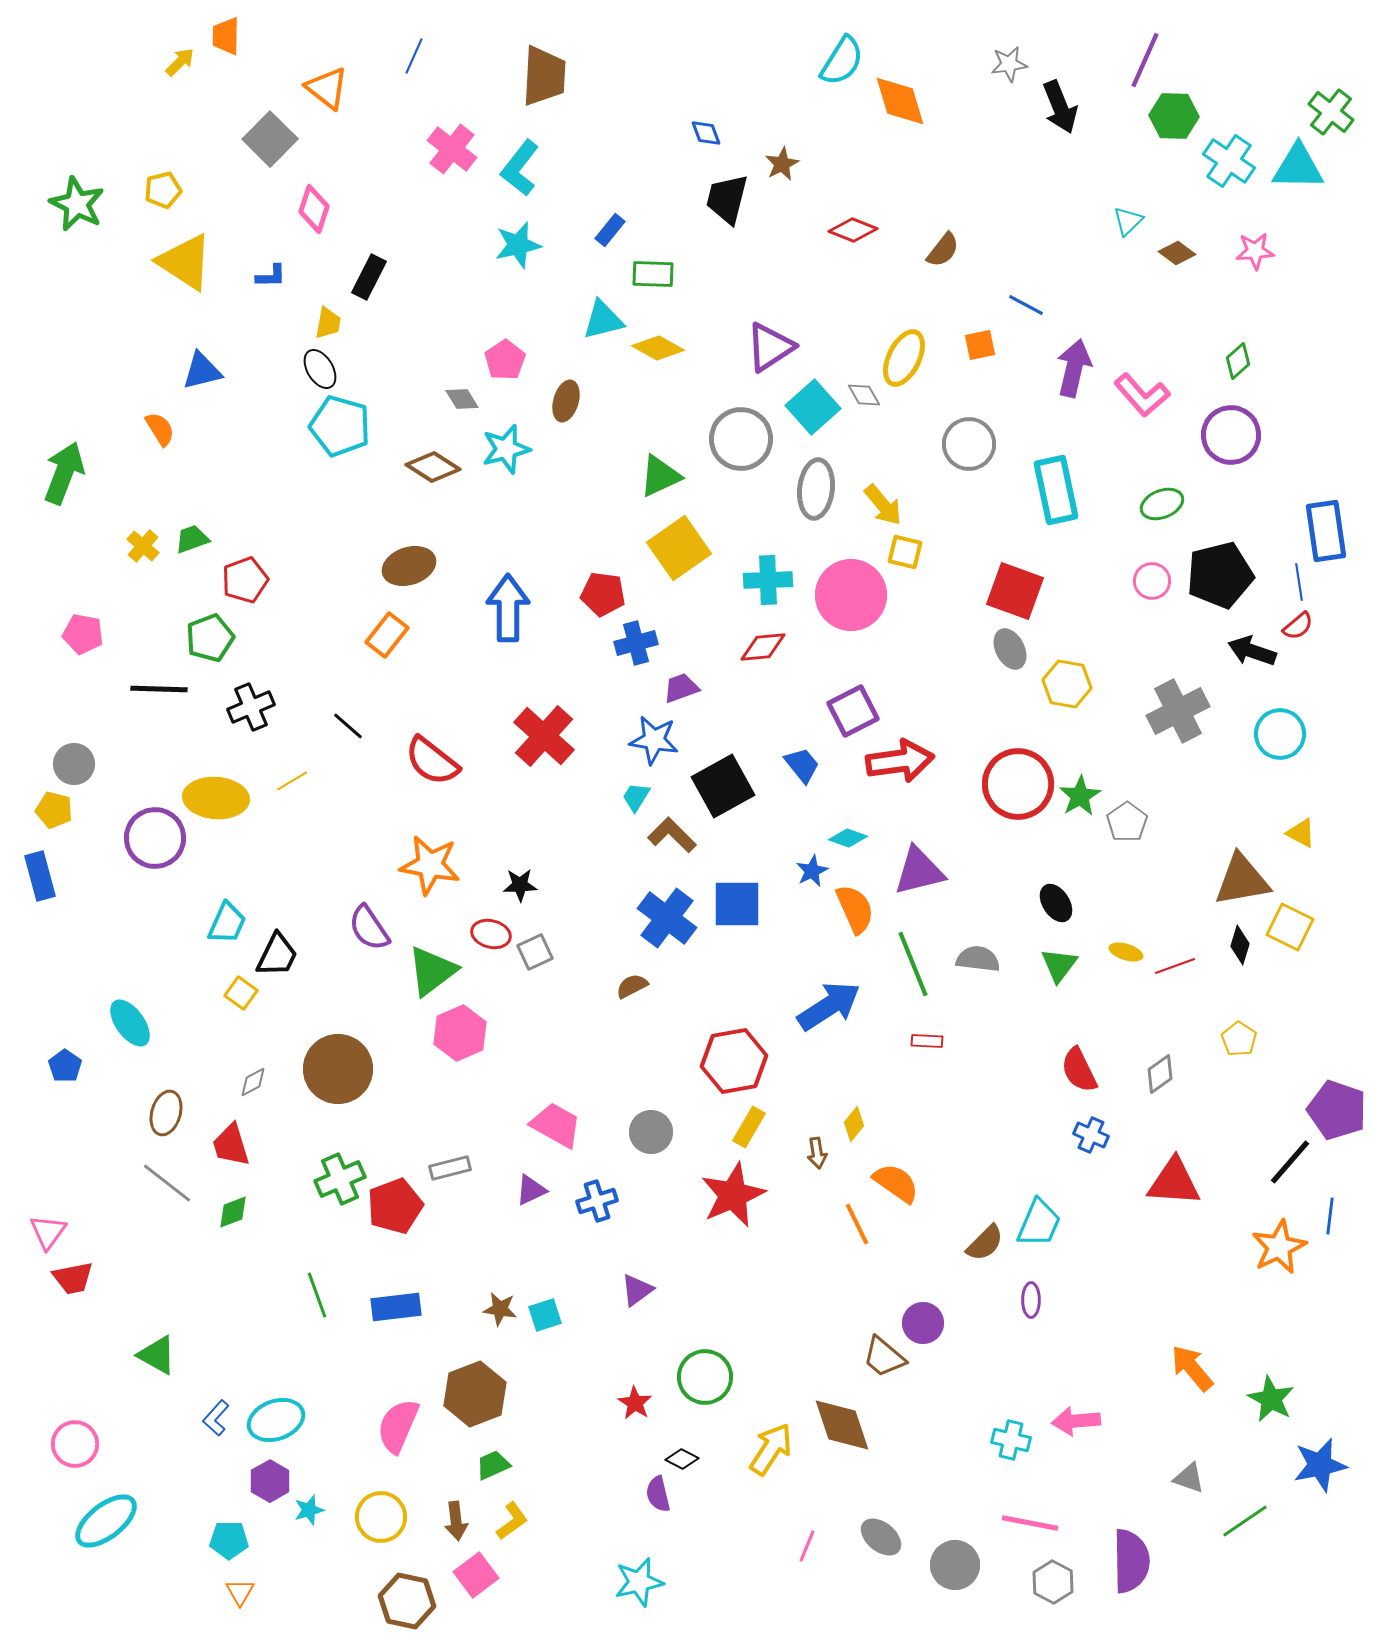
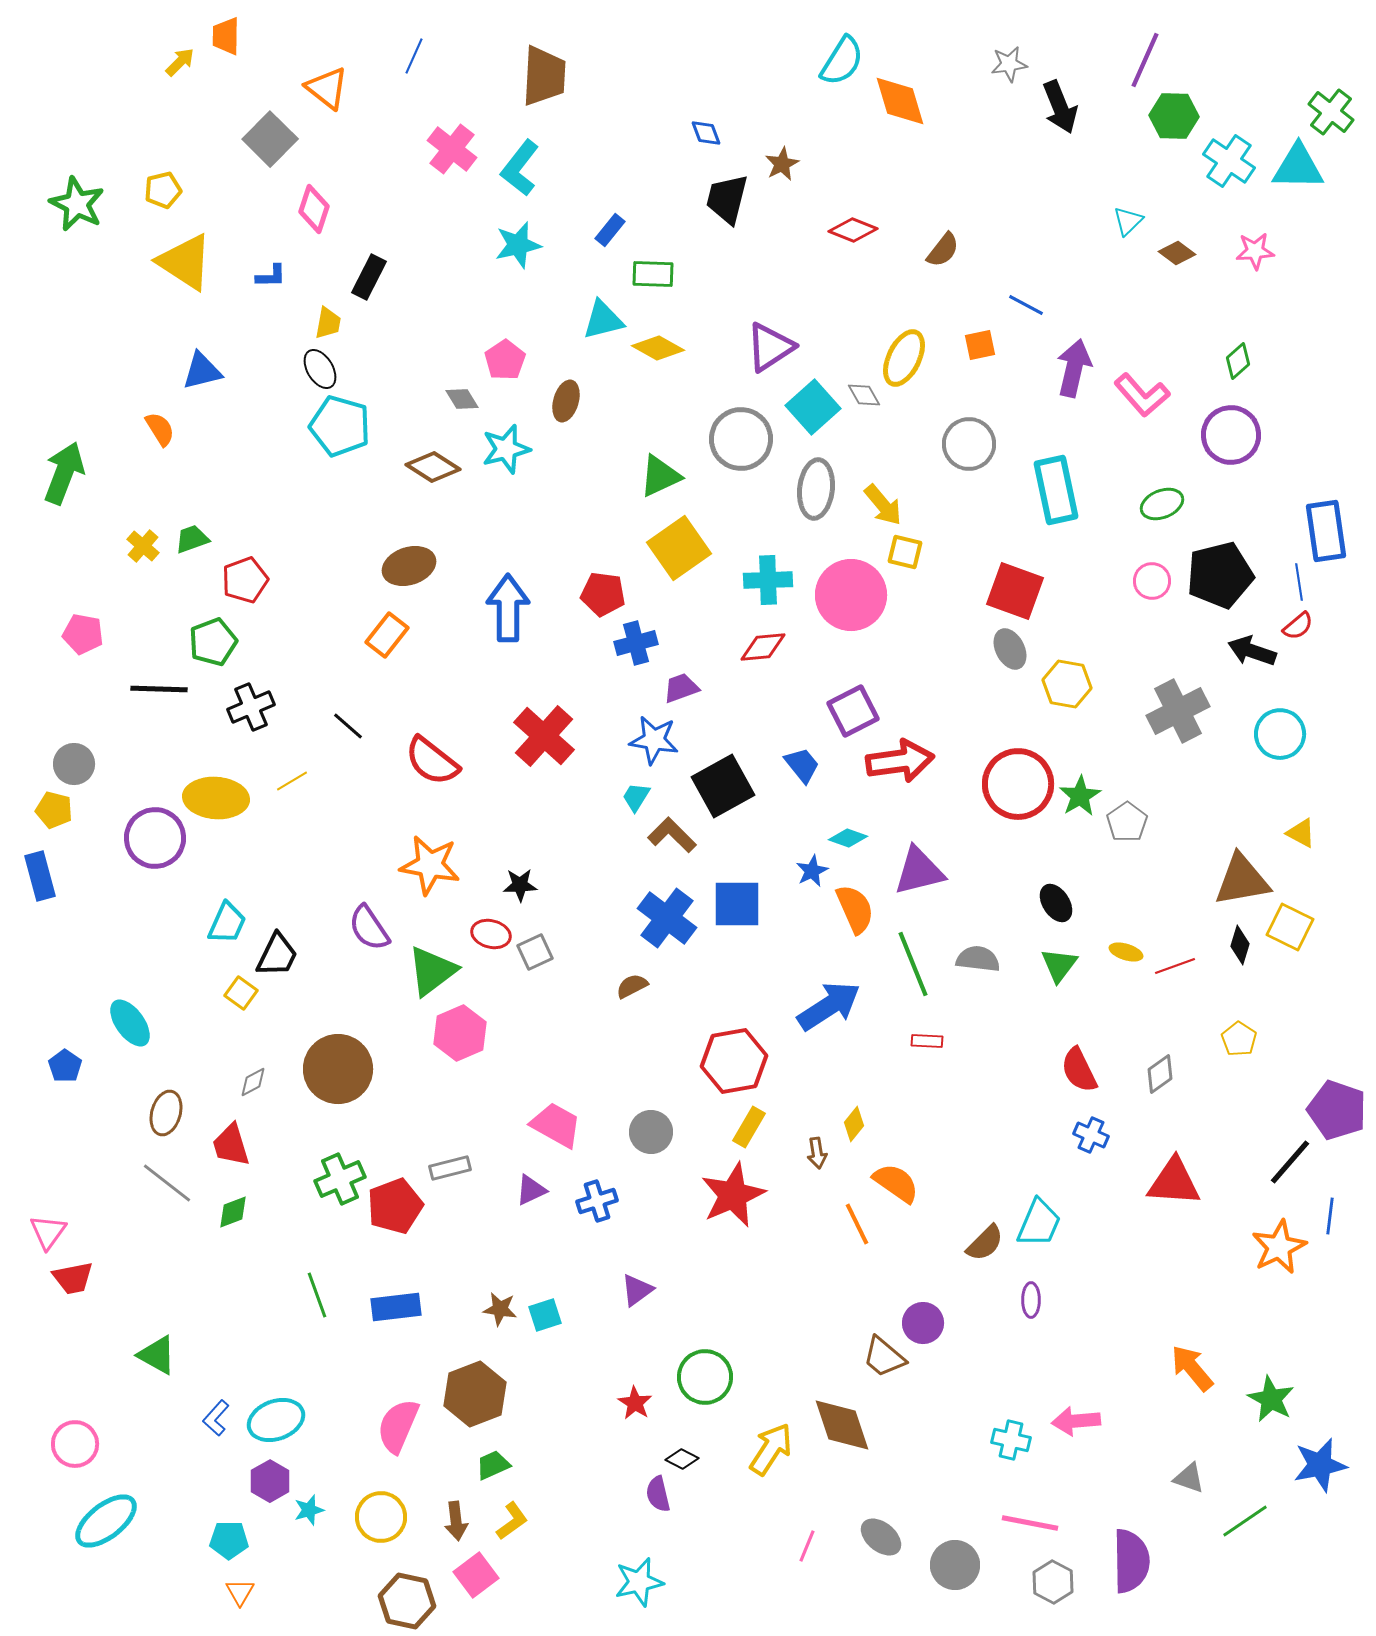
green pentagon at (210, 638): moved 3 px right, 4 px down
